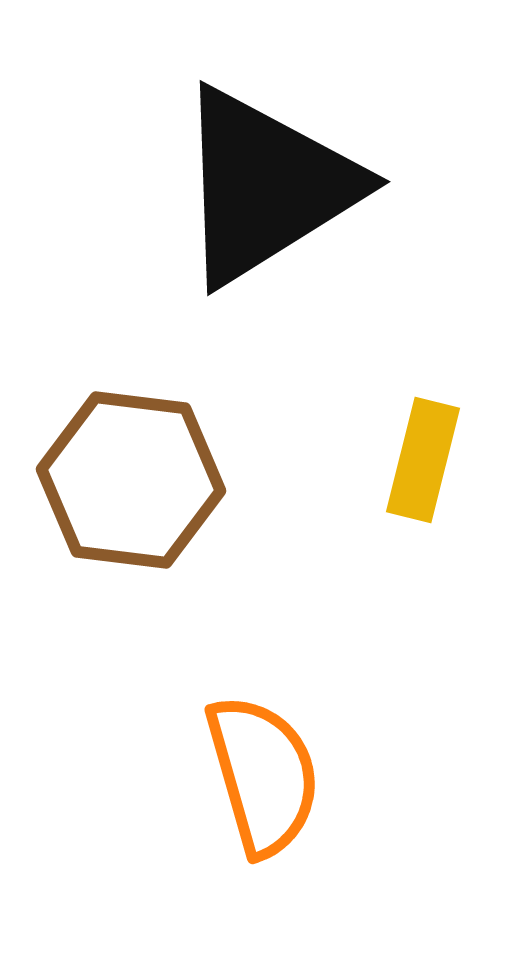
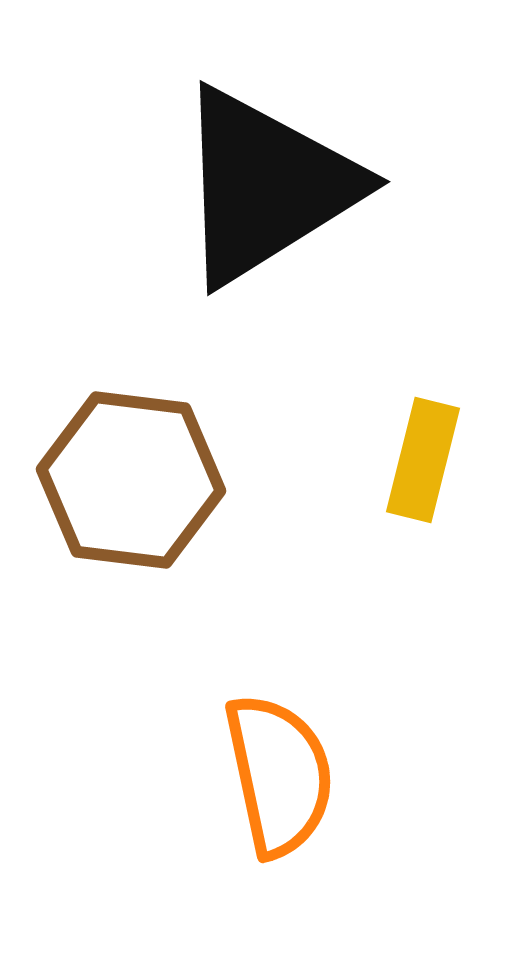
orange semicircle: moved 16 px right; rotated 4 degrees clockwise
